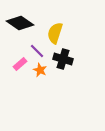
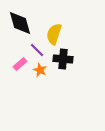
black diamond: rotated 40 degrees clockwise
yellow semicircle: moved 1 px left, 1 px down
purple line: moved 1 px up
black cross: rotated 12 degrees counterclockwise
